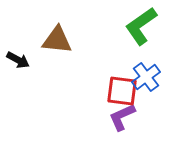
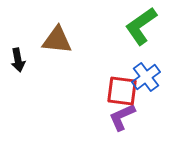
black arrow: rotated 50 degrees clockwise
